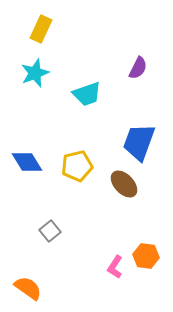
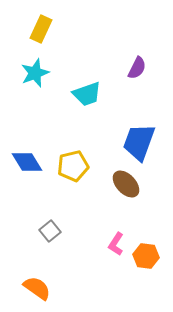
purple semicircle: moved 1 px left
yellow pentagon: moved 4 px left
brown ellipse: moved 2 px right
pink L-shape: moved 1 px right, 23 px up
orange semicircle: moved 9 px right
